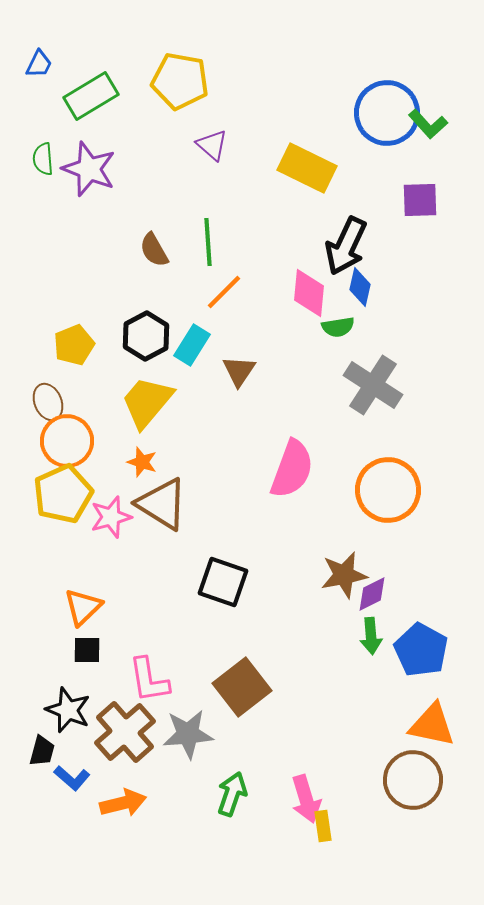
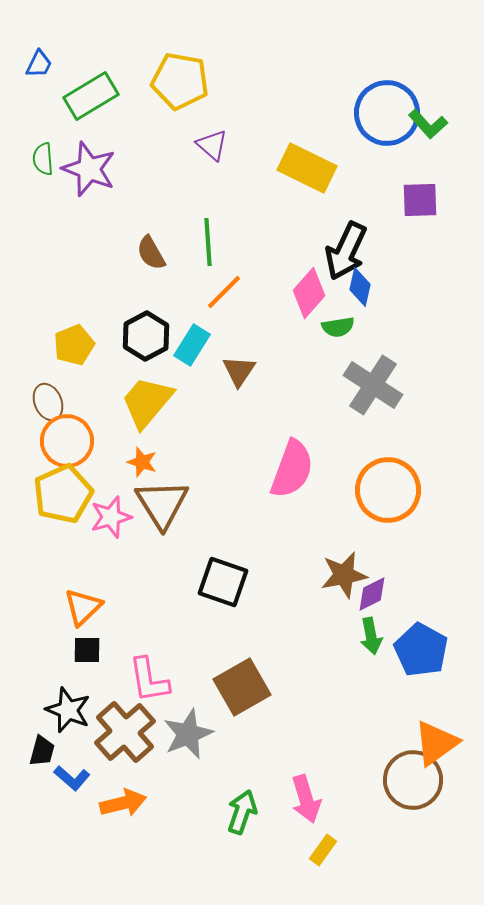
black arrow at (346, 246): moved 5 px down
brown semicircle at (154, 250): moved 3 px left, 3 px down
pink diamond at (309, 293): rotated 36 degrees clockwise
brown triangle at (162, 504): rotated 26 degrees clockwise
green arrow at (371, 636): rotated 6 degrees counterclockwise
brown square at (242, 687): rotated 8 degrees clockwise
orange triangle at (432, 725): moved 4 px right, 18 px down; rotated 48 degrees counterclockwise
gray star at (188, 734): rotated 18 degrees counterclockwise
green arrow at (232, 794): moved 10 px right, 18 px down
yellow rectangle at (323, 826): moved 24 px down; rotated 44 degrees clockwise
